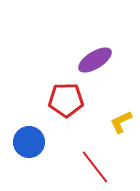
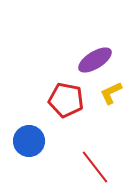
red pentagon: rotated 12 degrees clockwise
yellow L-shape: moved 10 px left, 29 px up
blue circle: moved 1 px up
